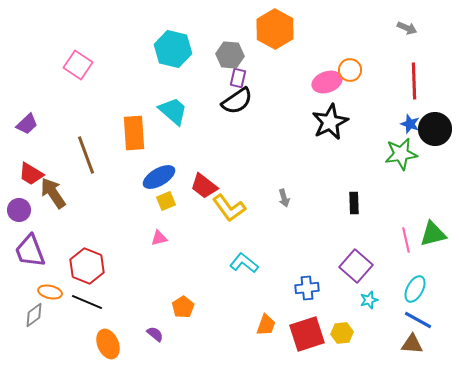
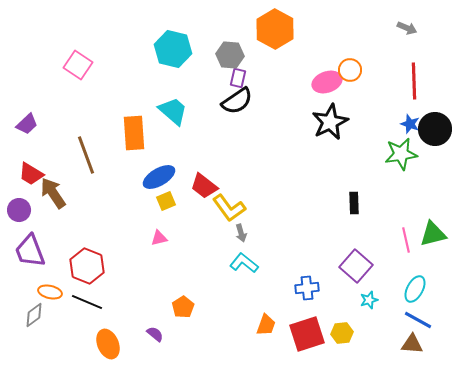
gray arrow at (284, 198): moved 43 px left, 35 px down
